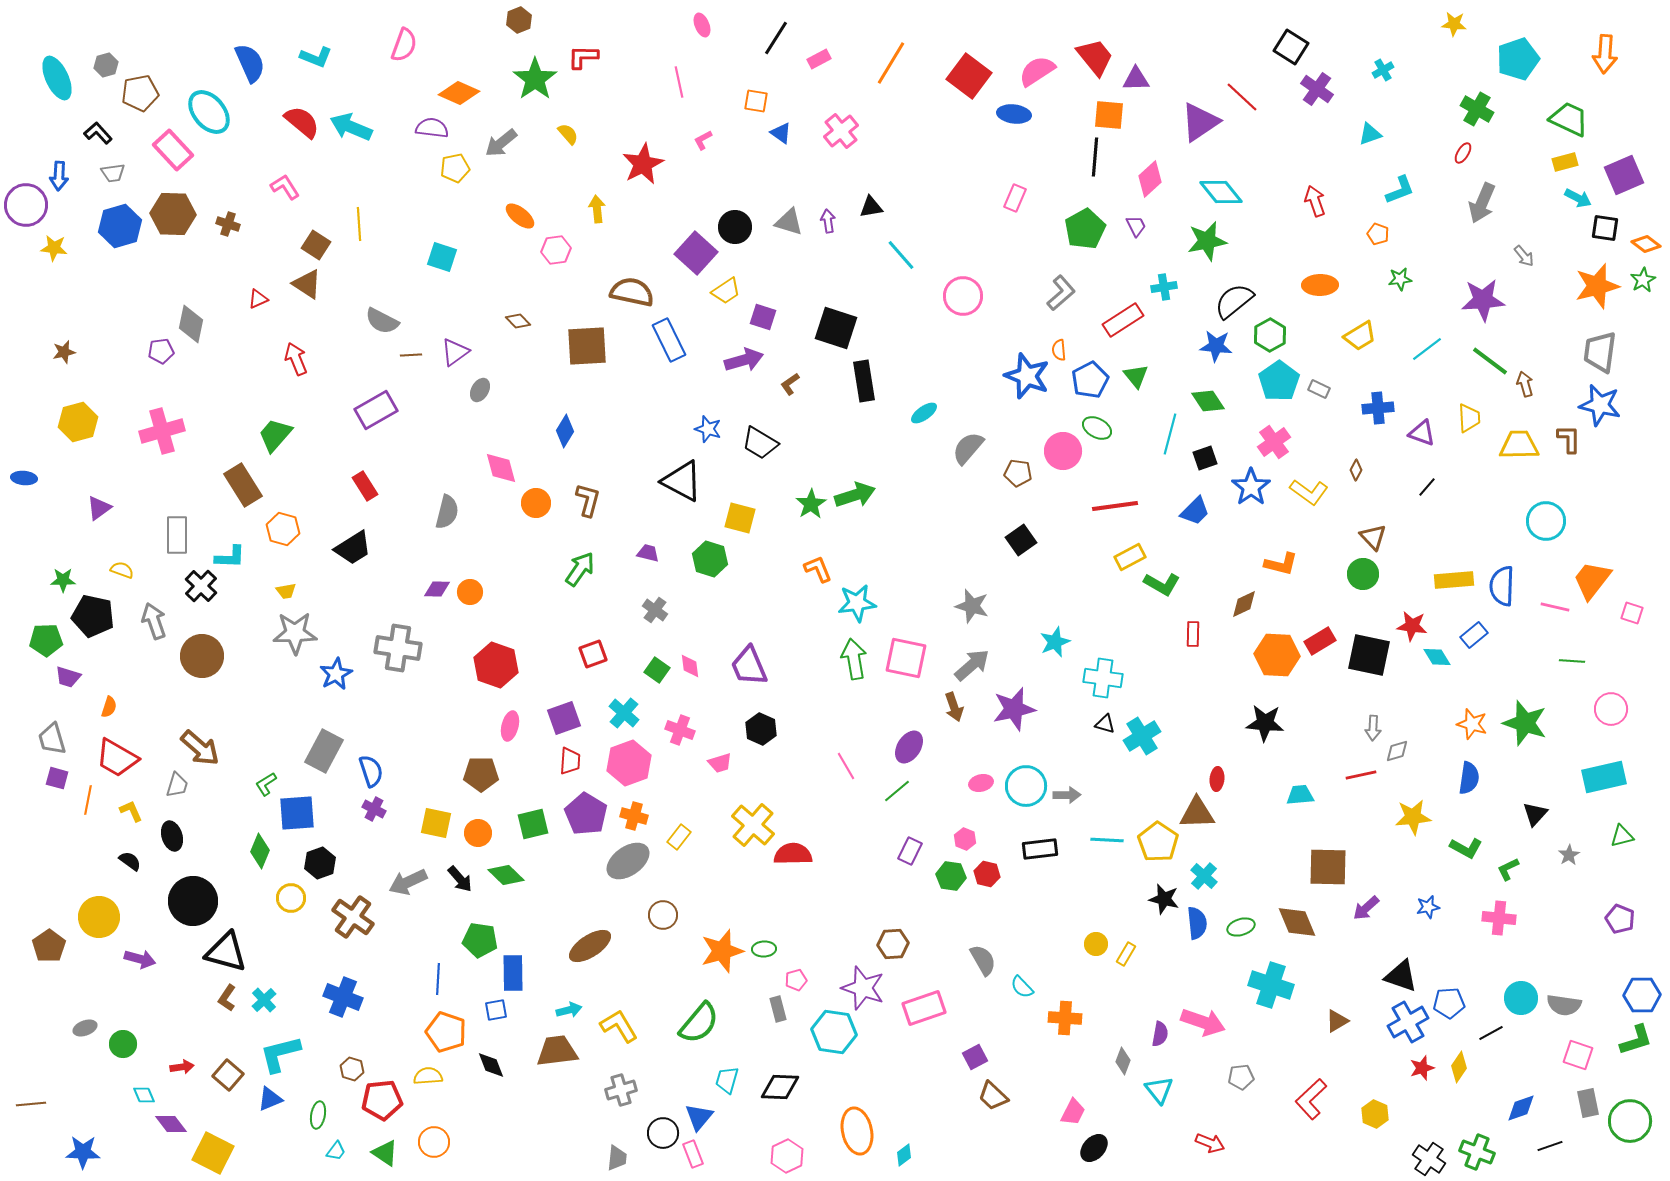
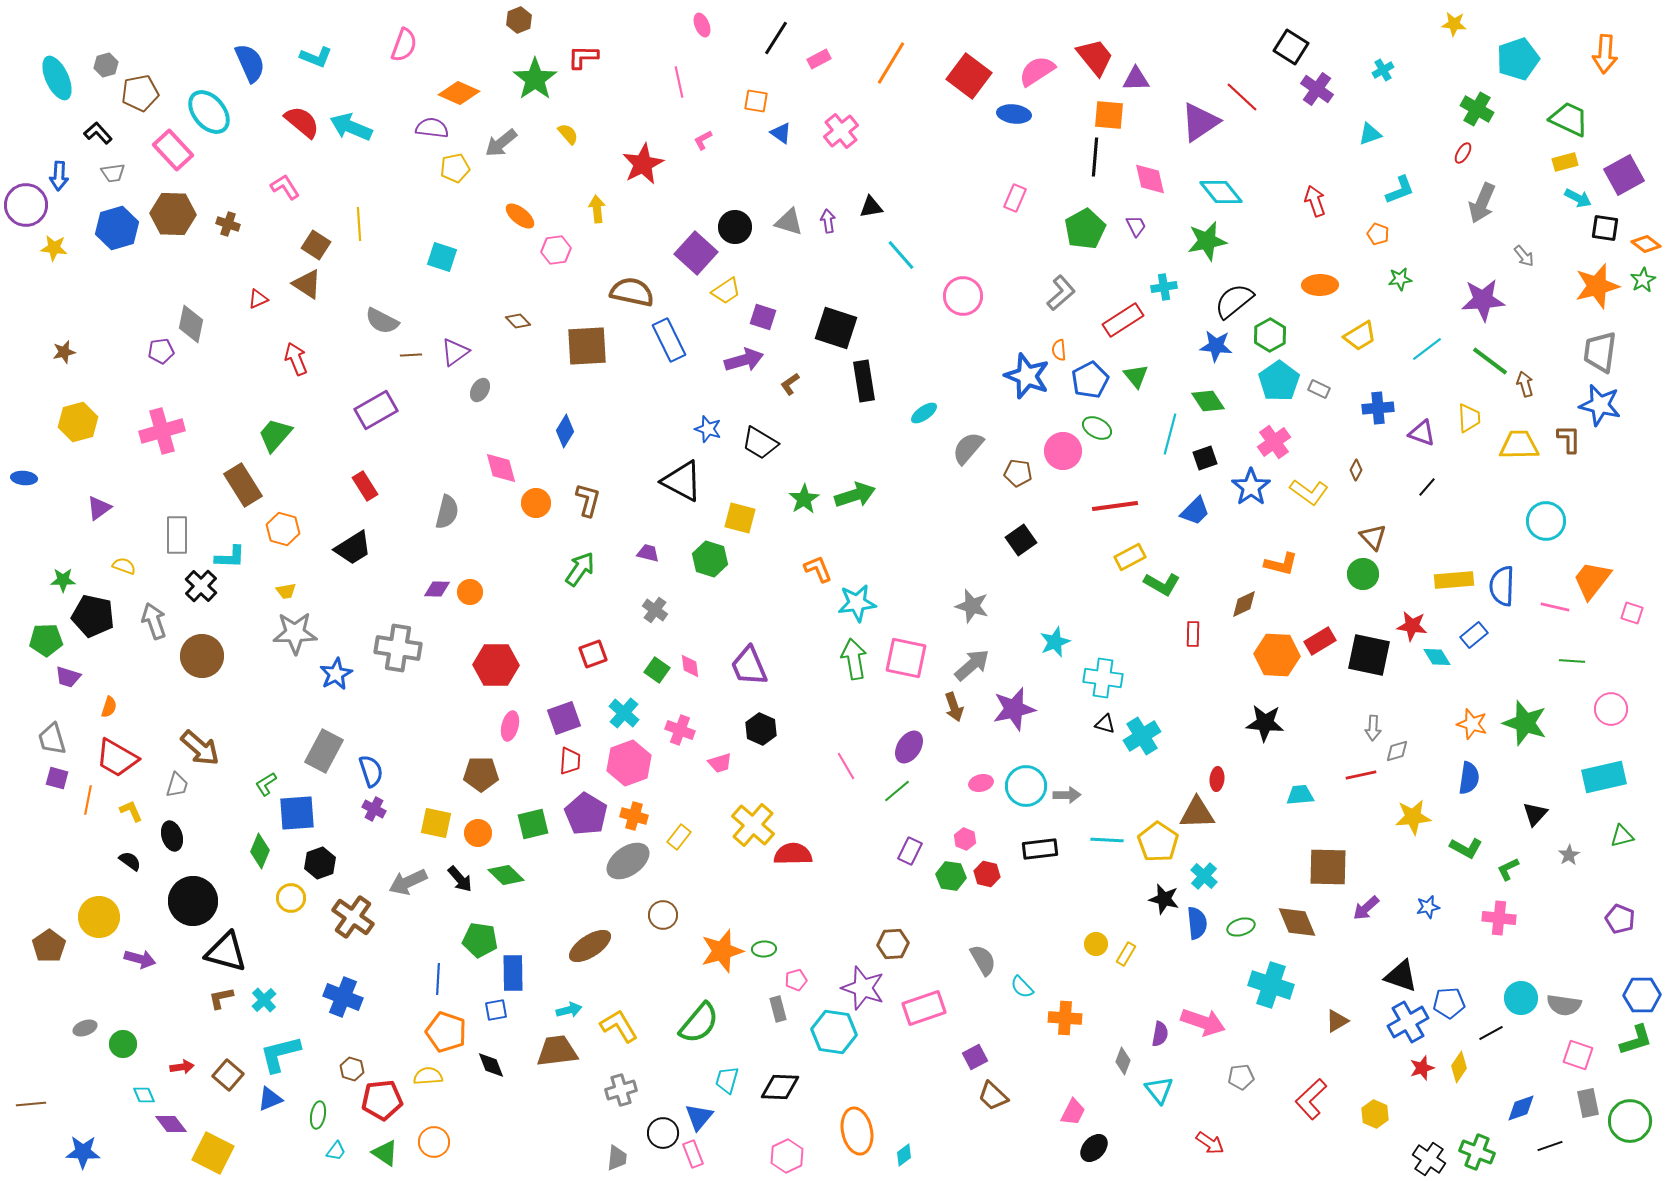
purple square at (1624, 175): rotated 6 degrees counterclockwise
pink diamond at (1150, 179): rotated 60 degrees counterclockwise
blue hexagon at (120, 226): moved 3 px left, 2 px down
green star at (811, 504): moved 7 px left, 5 px up
yellow semicircle at (122, 570): moved 2 px right, 4 px up
red hexagon at (496, 665): rotated 18 degrees counterclockwise
brown L-shape at (227, 998): moved 6 px left; rotated 44 degrees clockwise
red arrow at (1210, 1143): rotated 12 degrees clockwise
